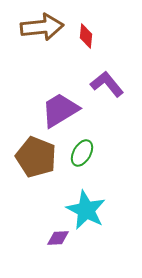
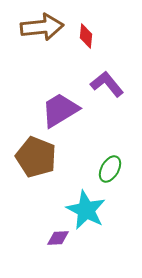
green ellipse: moved 28 px right, 16 px down
